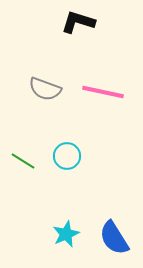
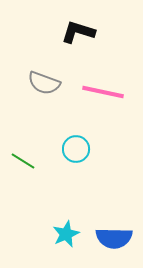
black L-shape: moved 10 px down
gray semicircle: moved 1 px left, 6 px up
cyan circle: moved 9 px right, 7 px up
blue semicircle: rotated 57 degrees counterclockwise
